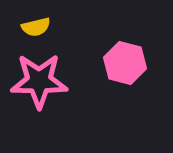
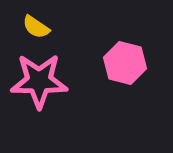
yellow semicircle: rotated 48 degrees clockwise
